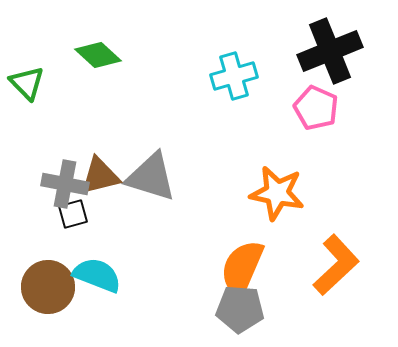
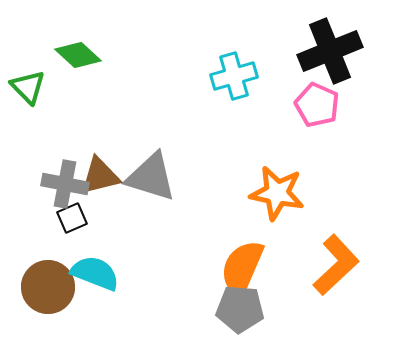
green diamond: moved 20 px left
green triangle: moved 1 px right, 4 px down
pink pentagon: moved 1 px right, 3 px up
black square: moved 1 px left, 4 px down; rotated 8 degrees counterclockwise
cyan semicircle: moved 2 px left, 2 px up
